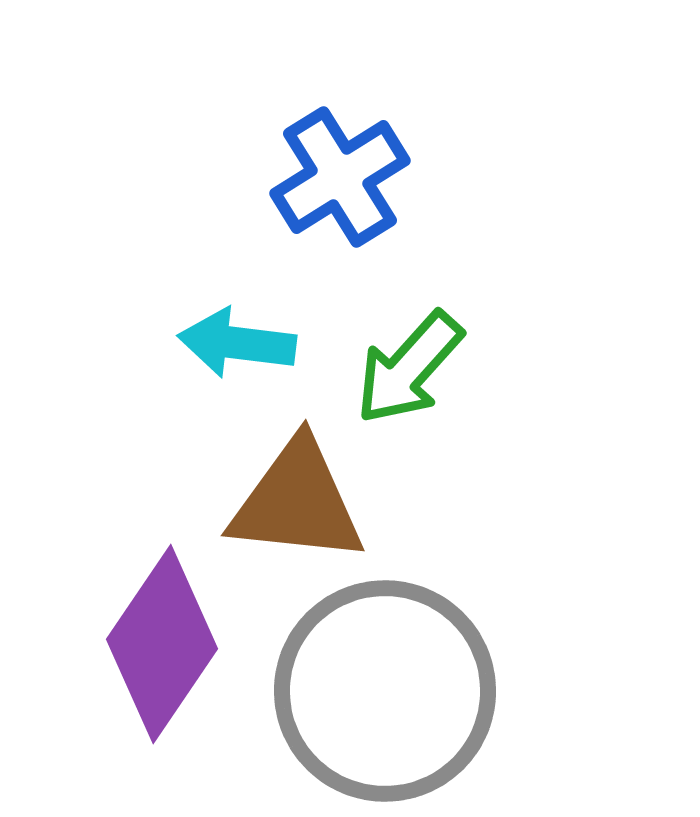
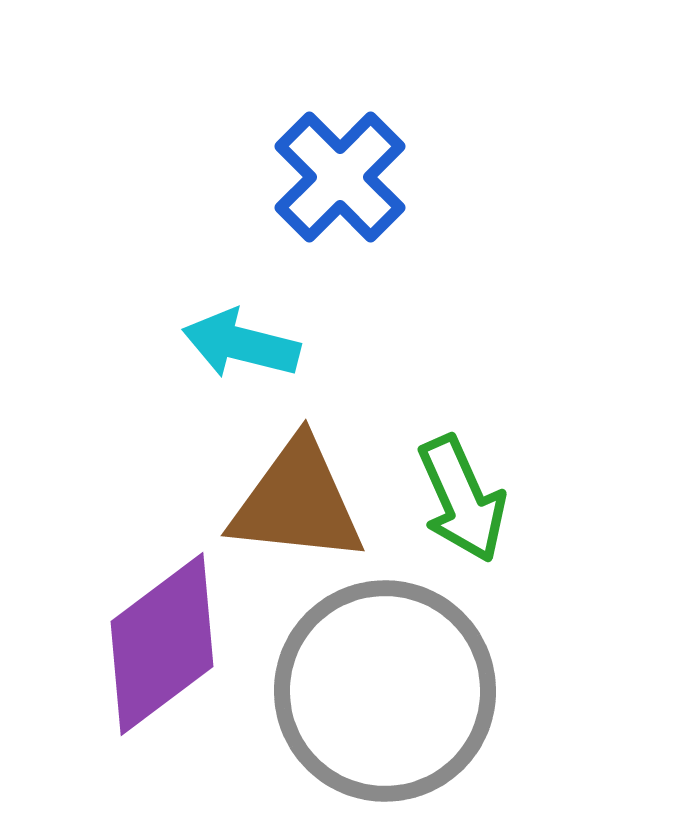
blue cross: rotated 13 degrees counterclockwise
cyan arrow: moved 4 px right, 1 px down; rotated 7 degrees clockwise
green arrow: moved 53 px right, 131 px down; rotated 66 degrees counterclockwise
purple diamond: rotated 19 degrees clockwise
